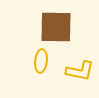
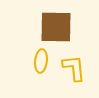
yellow L-shape: moved 6 px left, 3 px up; rotated 108 degrees counterclockwise
